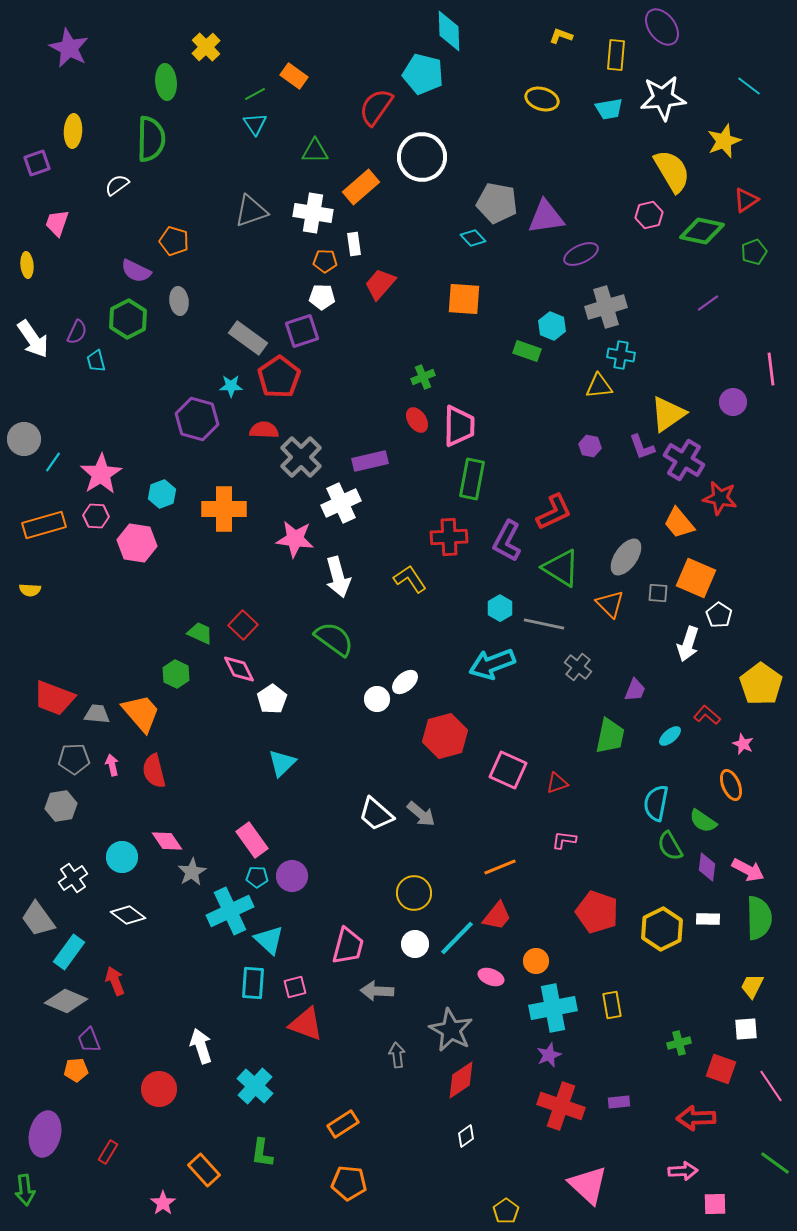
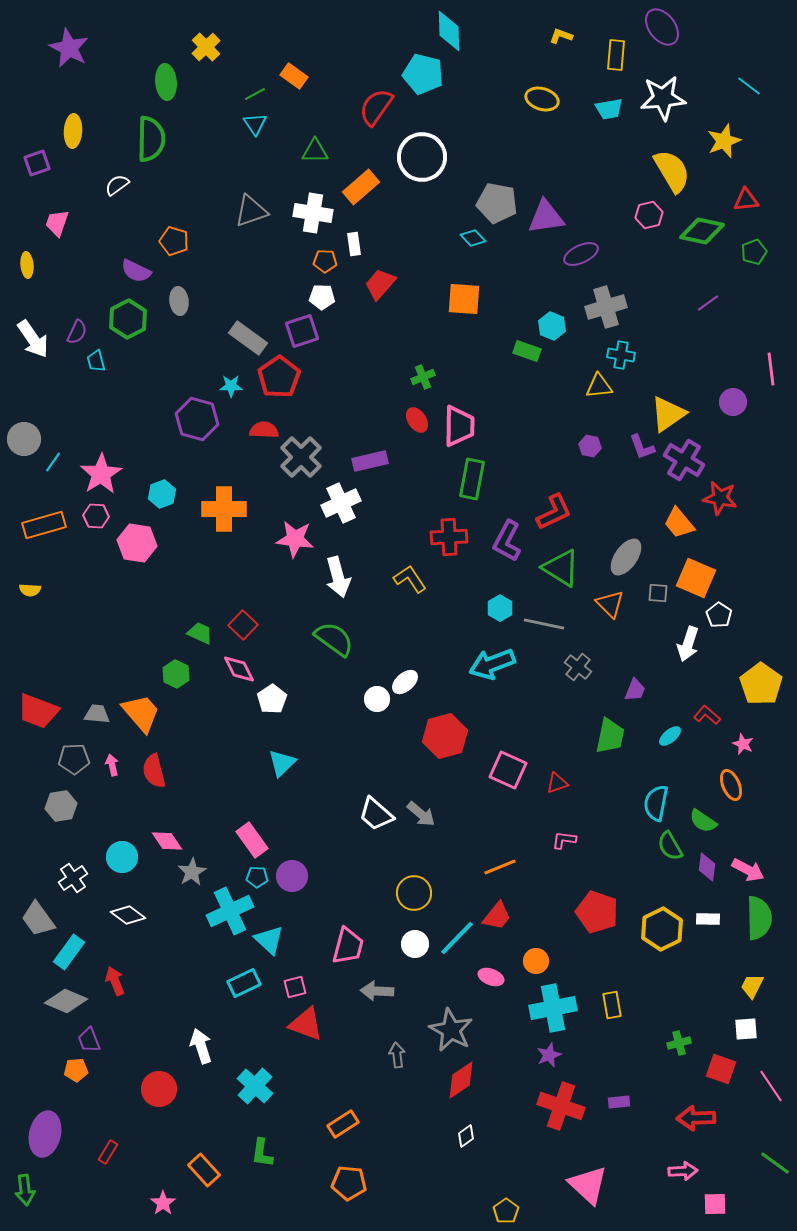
red triangle at (746, 200): rotated 28 degrees clockwise
red trapezoid at (54, 698): moved 16 px left, 13 px down
cyan rectangle at (253, 983): moved 9 px left; rotated 60 degrees clockwise
